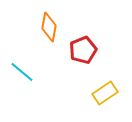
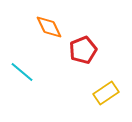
orange diamond: rotated 36 degrees counterclockwise
yellow rectangle: moved 1 px right
